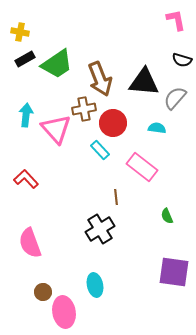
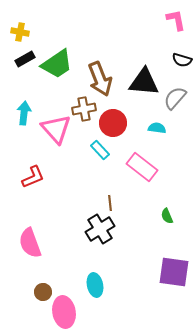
cyan arrow: moved 2 px left, 2 px up
red L-shape: moved 7 px right, 2 px up; rotated 110 degrees clockwise
brown line: moved 6 px left, 6 px down
